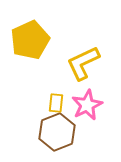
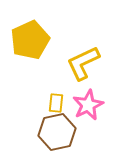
pink star: moved 1 px right
brown hexagon: rotated 9 degrees clockwise
